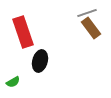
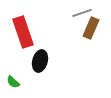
gray line: moved 5 px left
brown rectangle: rotated 60 degrees clockwise
green semicircle: rotated 72 degrees clockwise
